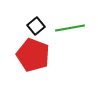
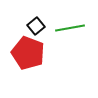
red pentagon: moved 5 px left, 2 px up
